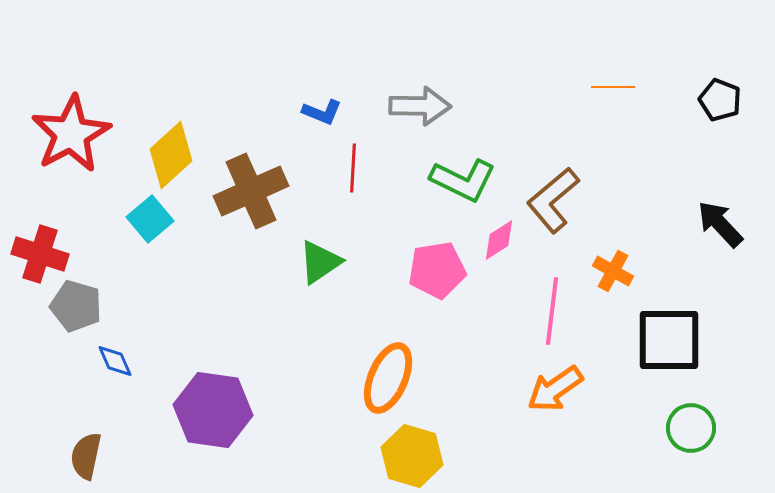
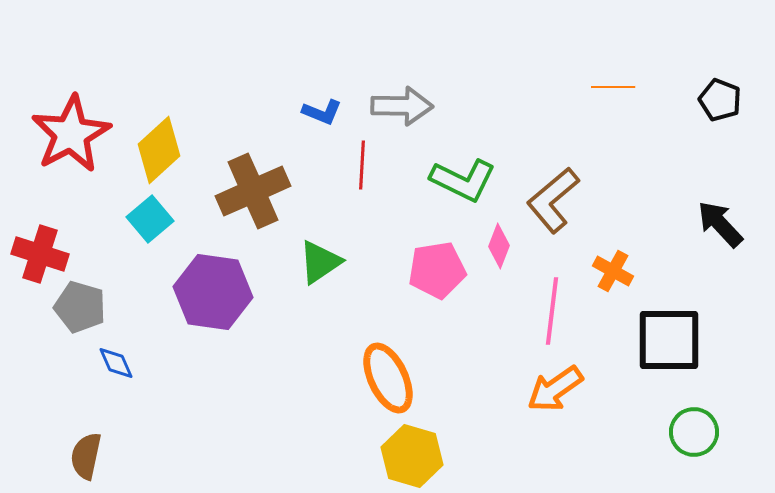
gray arrow: moved 18 px left
yellow diamond: moved 12 px left, 5 px up
red line: moved 9 px right, 3 px up
brown cross: moved 2 px right
pink diamond: moved 6 px down; rotated 36 degrees counterclockwise
gray pentagon: moved 4 px right, 1 px down
blue diamond: moved 1 px right, 2 px down
orange ellipse: rotated 48 degrees counterclockwise
purple hexagon: moved 118 px up
green circle: moved 3 px right, 4 px down
